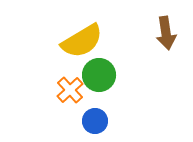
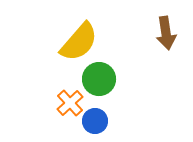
yellow semicircle: moved 3 px left, 1 px down; rotated 18 degrees counterclockwise
green circle: moved 4 px down
orange cross: moved 13 px down
